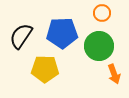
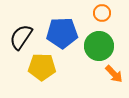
black semicircle: moved 1 px down
yellow pentagon: moved 3 px left, 2 px up
orange arrow: rotated 24 degrees counterclockwise
